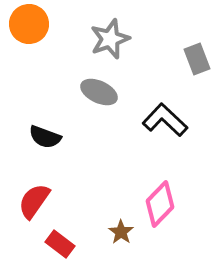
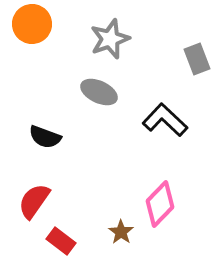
orange circle: moved 3 px right
red rectangle: moved 1 px right, 3 px up
